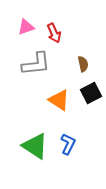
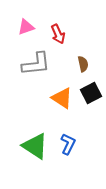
red arrow: moved 4 px right, 1 px down
orange triangle: moved 3 px right, 2 px up
